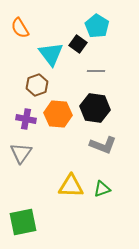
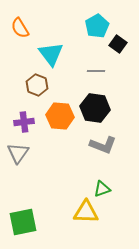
cyan pentagon: rotated 10 degrees clockwise
black square: moved 40 px right
brown hexagon: rotated 20 degrees counterclockwise
orange hexagon: moved 2 px right, 2 px down
purple cross: moved 2 px left, 3 px down; rotated 18 degrees counterclockwise
gray triangle: moved 3 px left
yellow triangle: moved 15 px right, 26 px down
